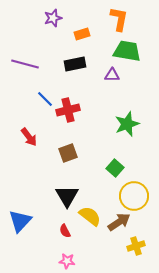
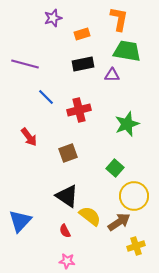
black rectangle: moved 8 px right
blue line: moved 1 px right, 2 px up
red cross: moved 11 px right
black triangle: rotated 25 degrees counterclockwise
